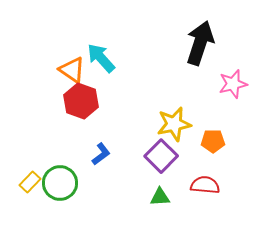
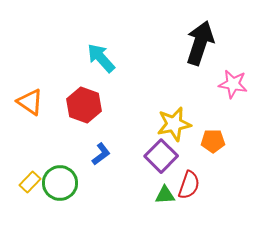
orange triangle: moved 42 px left, 32 px down
pink star: rotated 24 degrees clockwise
red hexagon: moved 3 px right, 4 px down
red semicircle: moved 16 px left; rotated 104 degrees clockwise
green triangle: moved 5 px right, 2 px up
